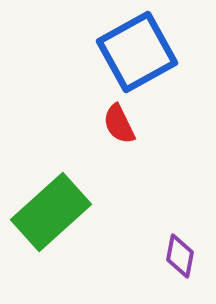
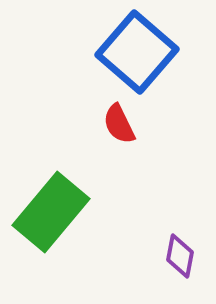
blue square: rotated 20 degrees counterclockwise
green rectangle: rotated 8 degrees counterclockwise
